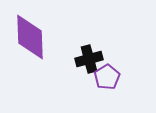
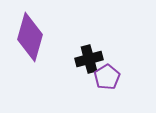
purple diamond: rotated 18 degrees clockwise
